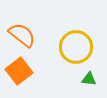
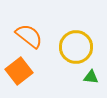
orange semicircle: moved 7 px right, 1 px down
green triangle: moved 2 px right, 2 px up
